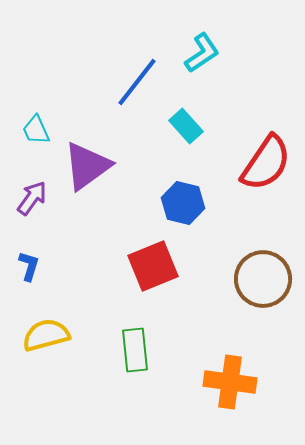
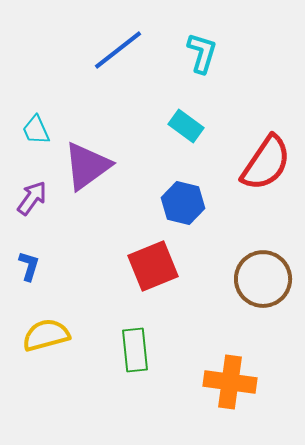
cyan L-shape: rotated 39 degrees counterclockwise
blue line: moved 19 px left, 32 px up; rotated 14 degrees clockwise
cyan rectangle: rotated 12 degrees counterclockwise
